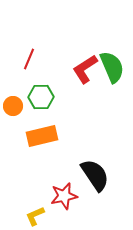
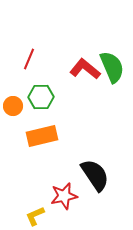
red L-shape: rotated 72 degrees clockwise
